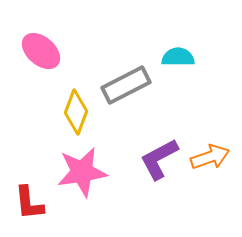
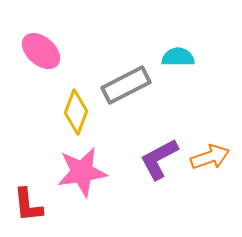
red L-shape: moved 1 px left, 2 px down
